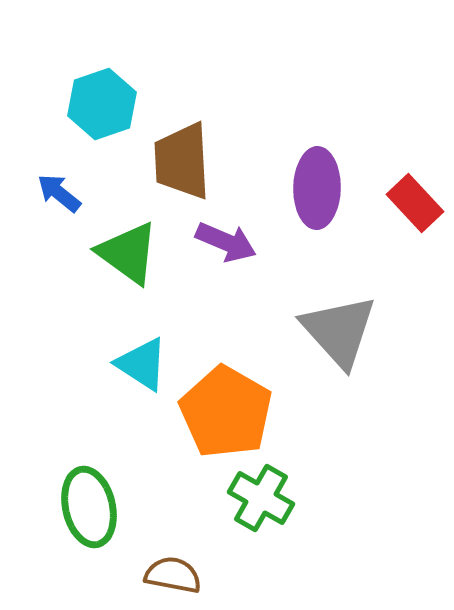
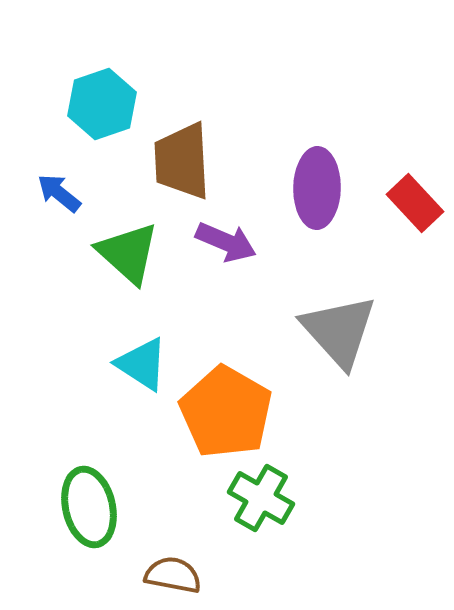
green triangle: rotated 6 degrees clockwise
